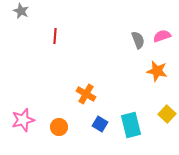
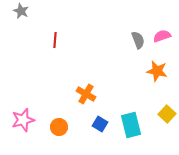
red line: moved 4 px down
